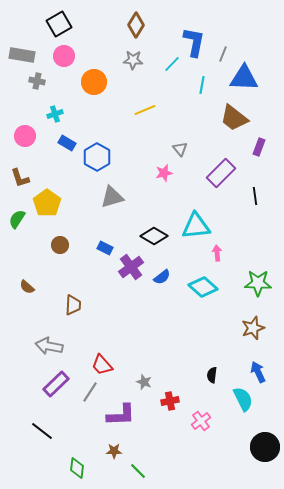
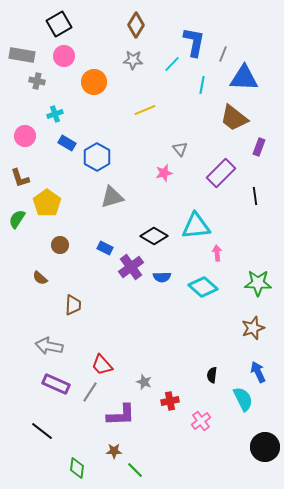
blue semicircle at (162, 277): rotated 36 degrees clockwise
brown semicircle at (27, 287): moved 13 px right, 9 px up
purple rectangle at (56, 384): rotated 68 degrees clockwise
green line at (138, 471): moved 3 px left, 1 px up
